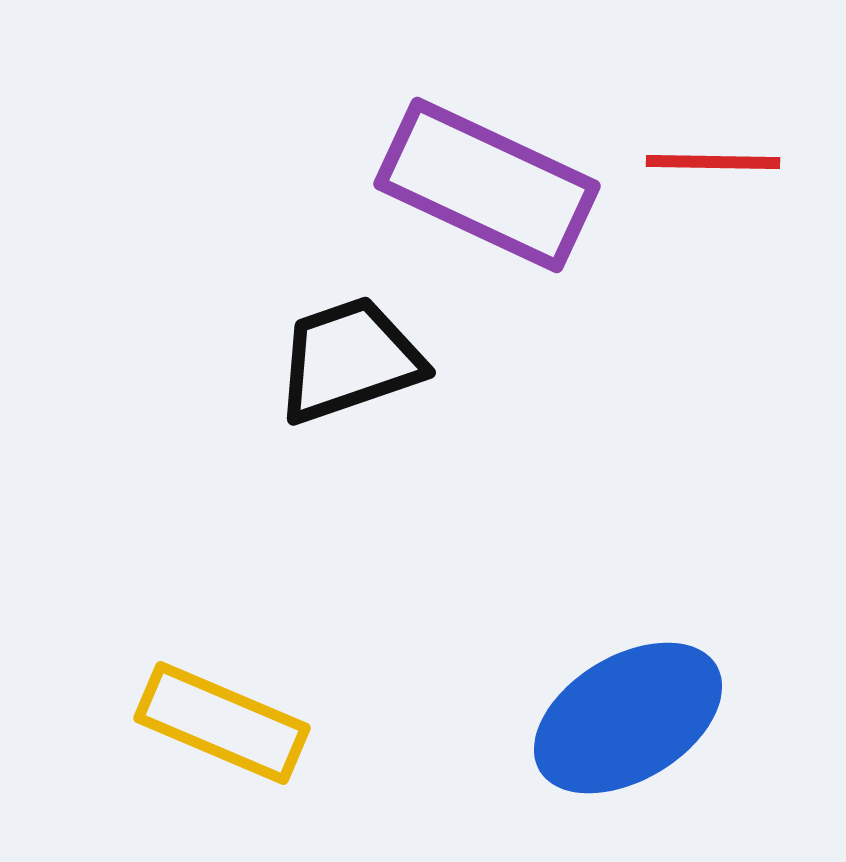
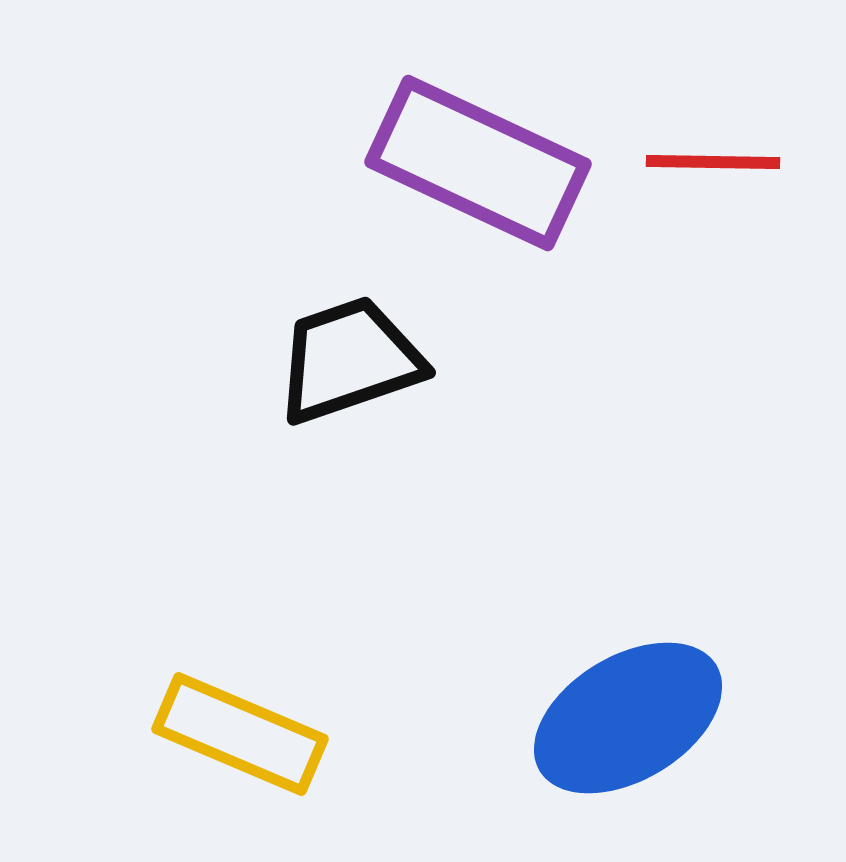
purple rectangle: moved 9 px left, 22 px up
yellow rectangle: moved 18 px right, 11 px down
